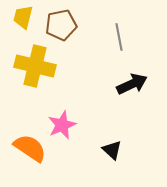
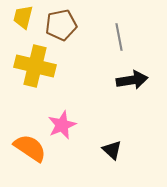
black arrow: moved 4 px up; rotated 16 degrees clockwise
